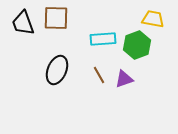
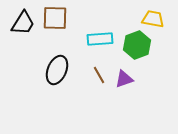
brown square: moved 1 px left
black trapezoid: rotated 128 degrees counterclockwise
cyan rectangle: moved 3 px left
